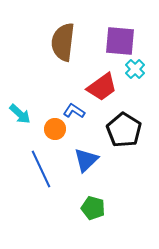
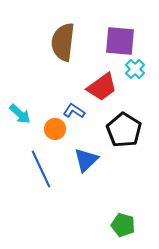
green pentagon: moved 30 px right, 17 px down
